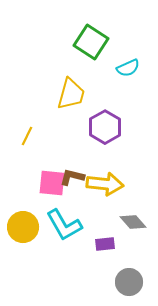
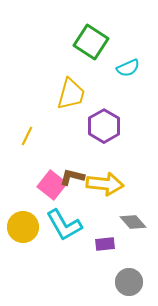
purple hexagon: moved 1 px left, 1 px up
pink square: moved 2 px down; rotated 32 degrees clockwise
